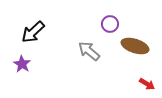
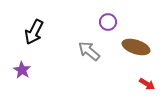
purple circle: moved 2 px left, 2 px up
black arrow: moved 1 px right; rotated 20 degrees counterclockwise
brown ellipse: moved 1 px right, 1 px down
purple star: moved 6 px down
